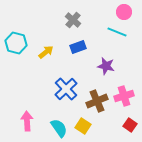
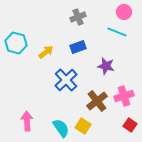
gray cross: moved 5 px right, 3 px up; rotated 28 degrees clockwise
blue cross: moved 9 px up
brown cross: rotated 15 degrees counterclockwise
cyan semicircle: moved 2 px right
